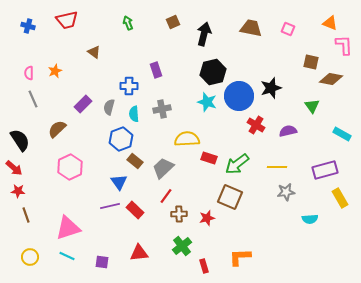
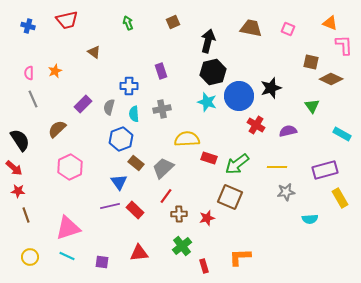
black arrow at (204, 34): moved 4 px right, 7 px down
purple rectangle at (156, 70): moved 5 px right, 1 px down
brown diamond at (331, 79): rotated 15 degrees clockwise
brown rectangle at (135, 161): moved 1 px right, 2 px down
